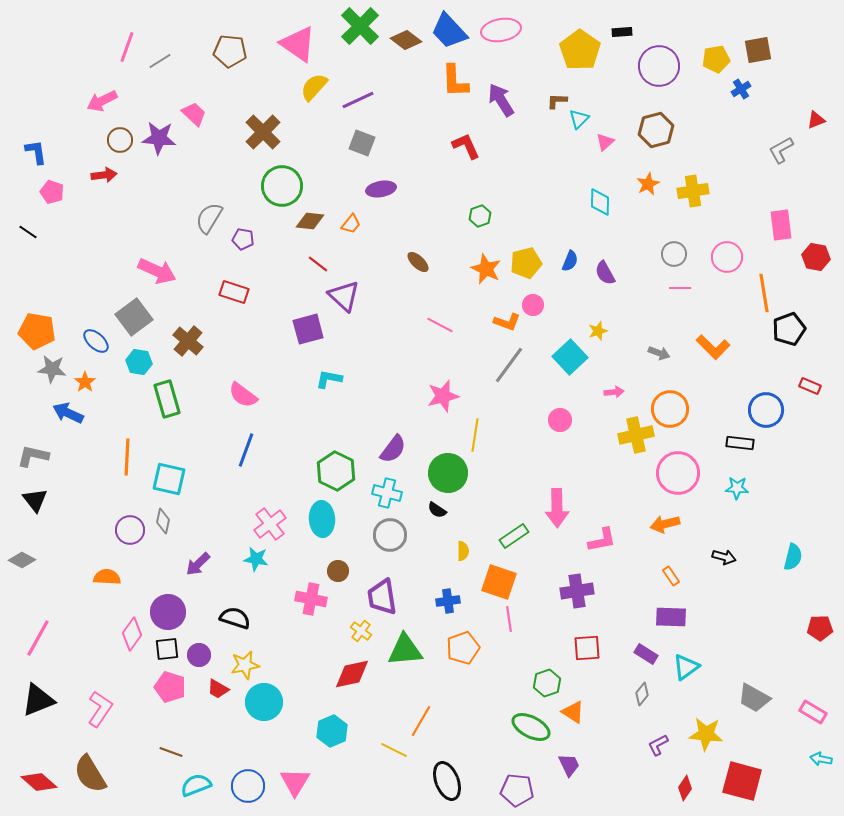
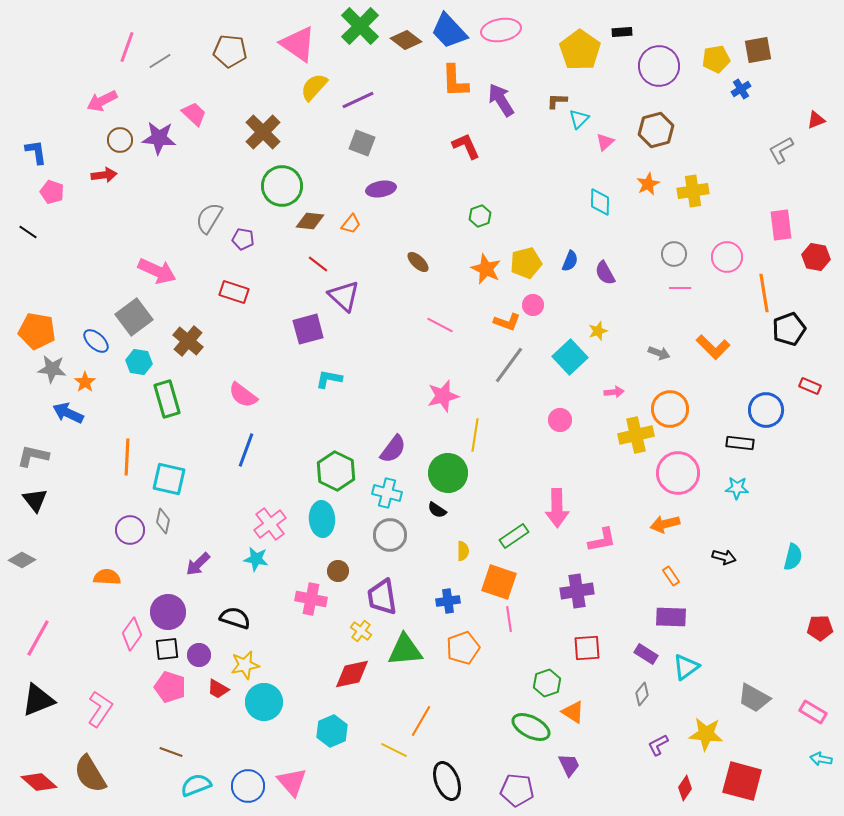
pink triangle at (295, 782): moved 3 px left; rotated 12 degrees counterclockwise
